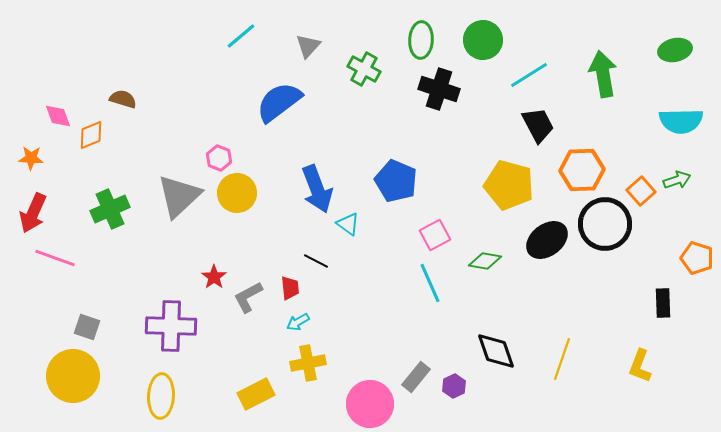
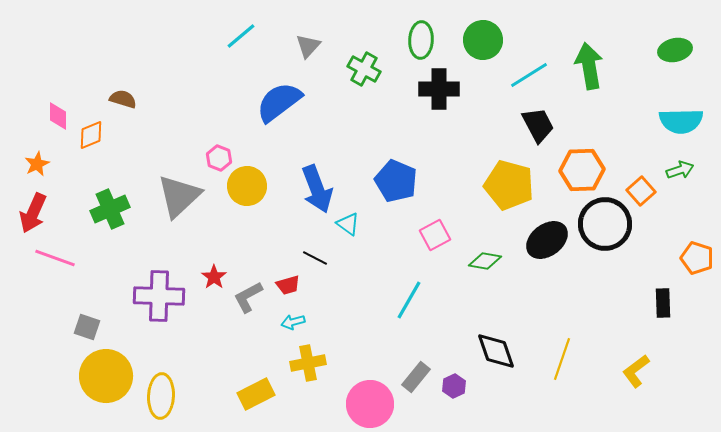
green arrow at (603, 74): moved 14 px left, 8 px up
black cross at (439, 89): rotated 18 degrees counterclockwise
pink diamond at (58, 116): rotated 20 degrees clockwise
orange star at (31, 158): moved 6 px right, 6 px down; rotated 30 degrees counterclockwise
green arrow at (677, 180): moved 3 px right, 10 px up
yellow circle at (237, 193): moved 10 px right, 7 px up
black line at (316, 261): moved 1 px left, 3 px up
cyan line at (430, 283): moved 21 px left, 17 px down; rotated 54 degrees clockwise
red trapezoid at (290, 288): moved 2 px left, 3 px up; rotated 80 degrees clockwise
cyan arrow at (298, 322): moved 5 px left; rotated 15 degrees clockwise
purple cross at (171, 326): moved 12 px left, 30 px up
yellow L-shape at (640, 366): moved 4 px left, 5 px down; rotated 32 degrees clockwise
yellow circle at (73, 376): moved 33 px right
